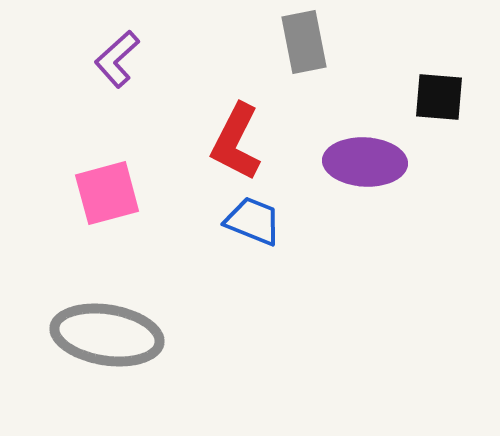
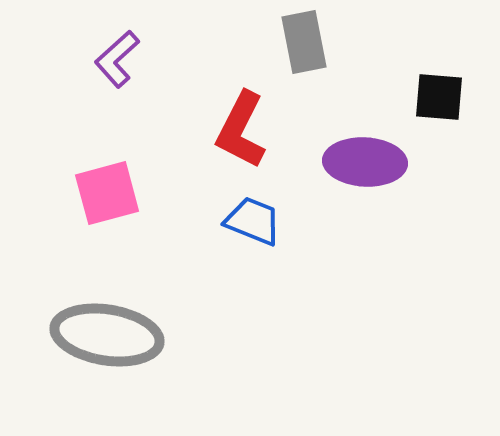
red L-shape: moved 5 px right, 12 px up
